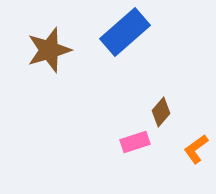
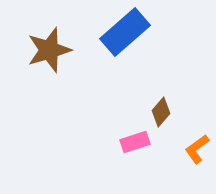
orange L-shape: moved 1 px right
